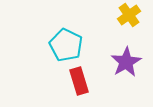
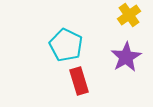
purple star: moved 5 px up
